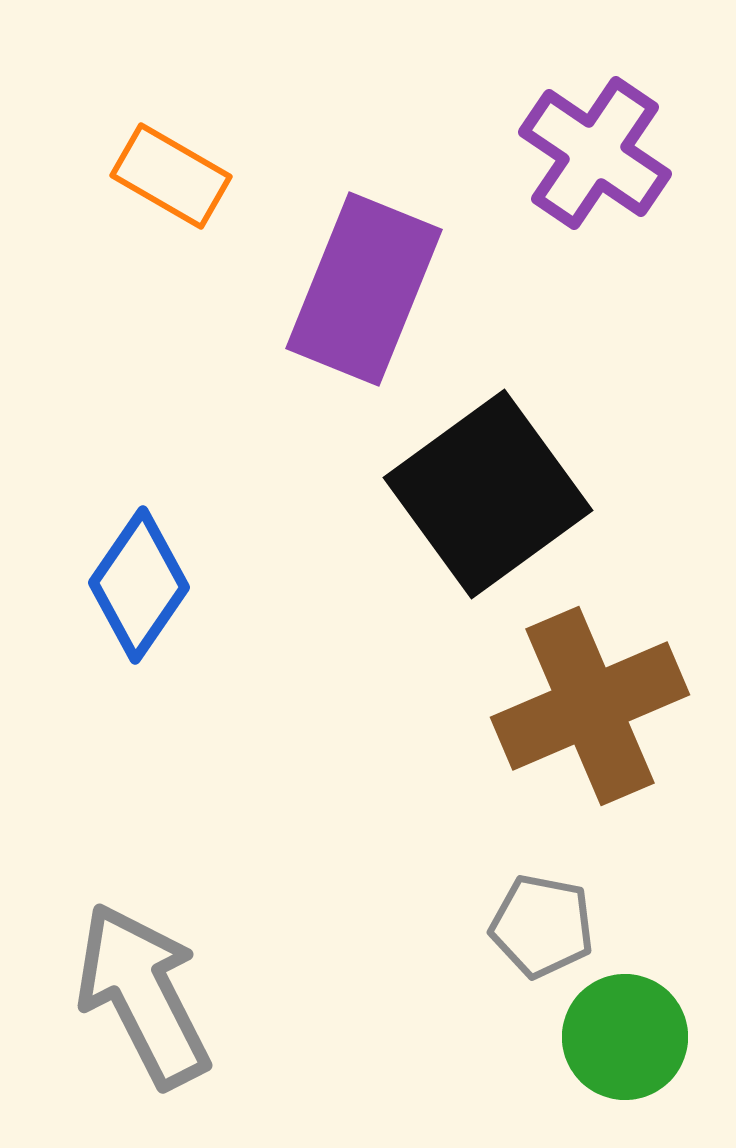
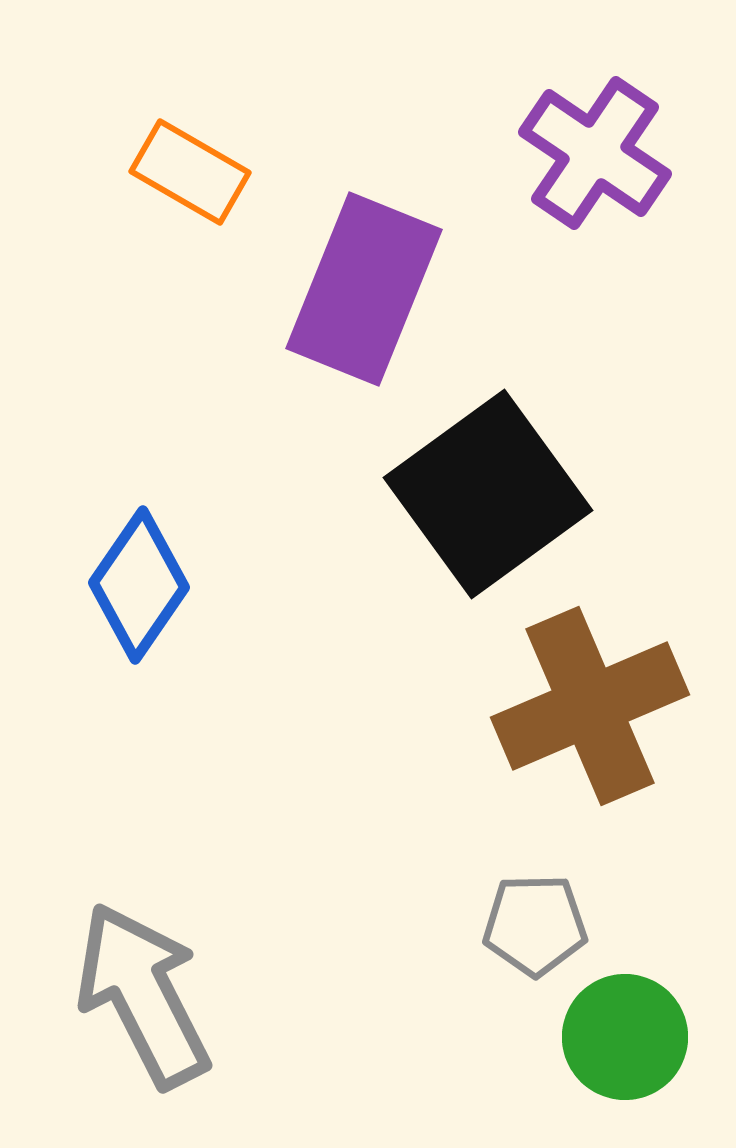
orange rectangle: moved 19 px right, 4 px up
gray pentagon: moved 7 px left, 1 px up; rotated 12 degrees counterclockwise
